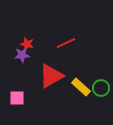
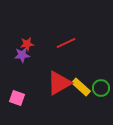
red star: rotated 24 degrees counterclockwise
red triangle: moved 8 px right, 7 px down
pink square: rotated 21 degrees clockwise
